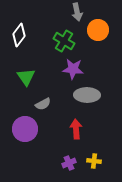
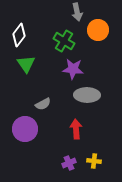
green triangle: moved 13 px up
